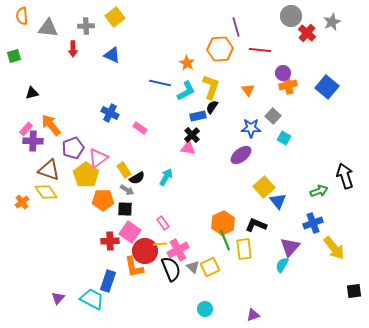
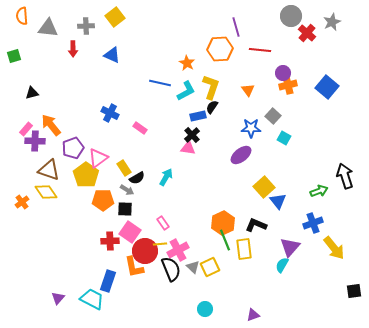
purple cross at (33, 141): moved 2 px right
yellow rectangle at (124, 170): moved 2 px up
